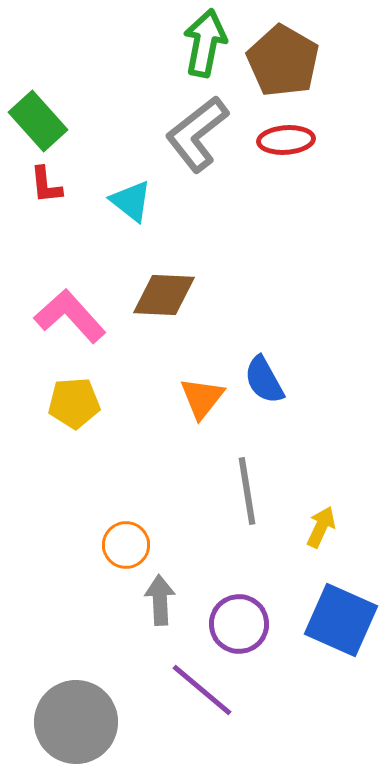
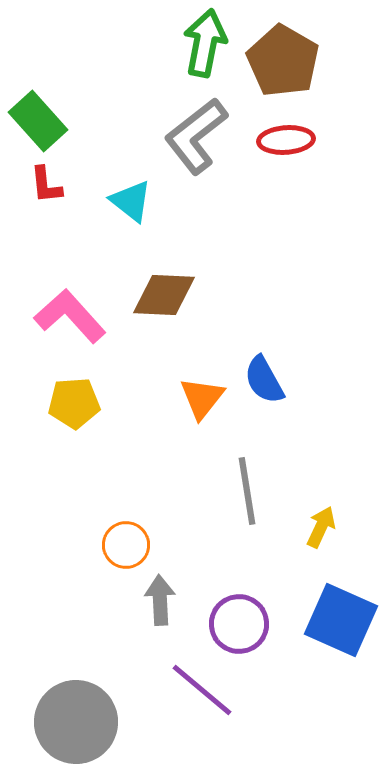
gray L-shape: moved 1 px left, 2 px down
